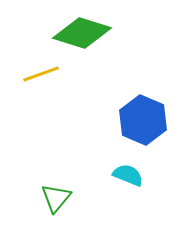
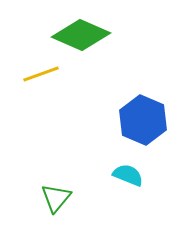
green diamond: moved 1 px left, 2 px down; rotated 6 degrees clockwise
